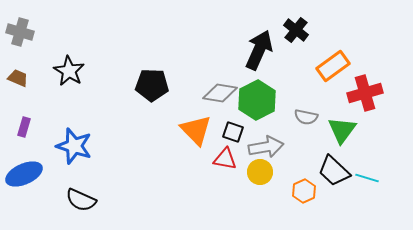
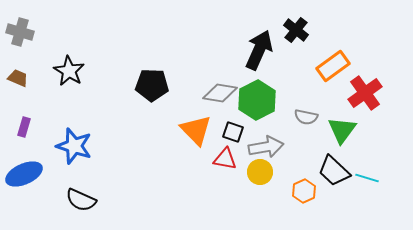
red cross: rotated 20 degrees counterclockwise
